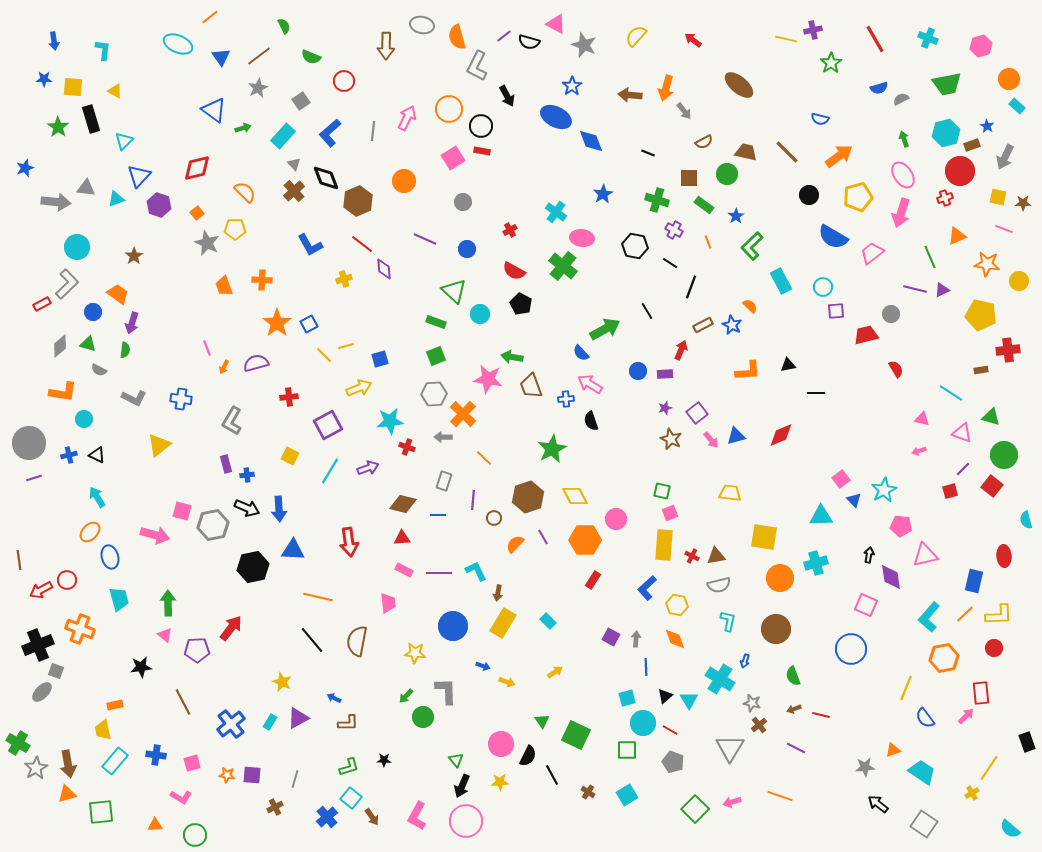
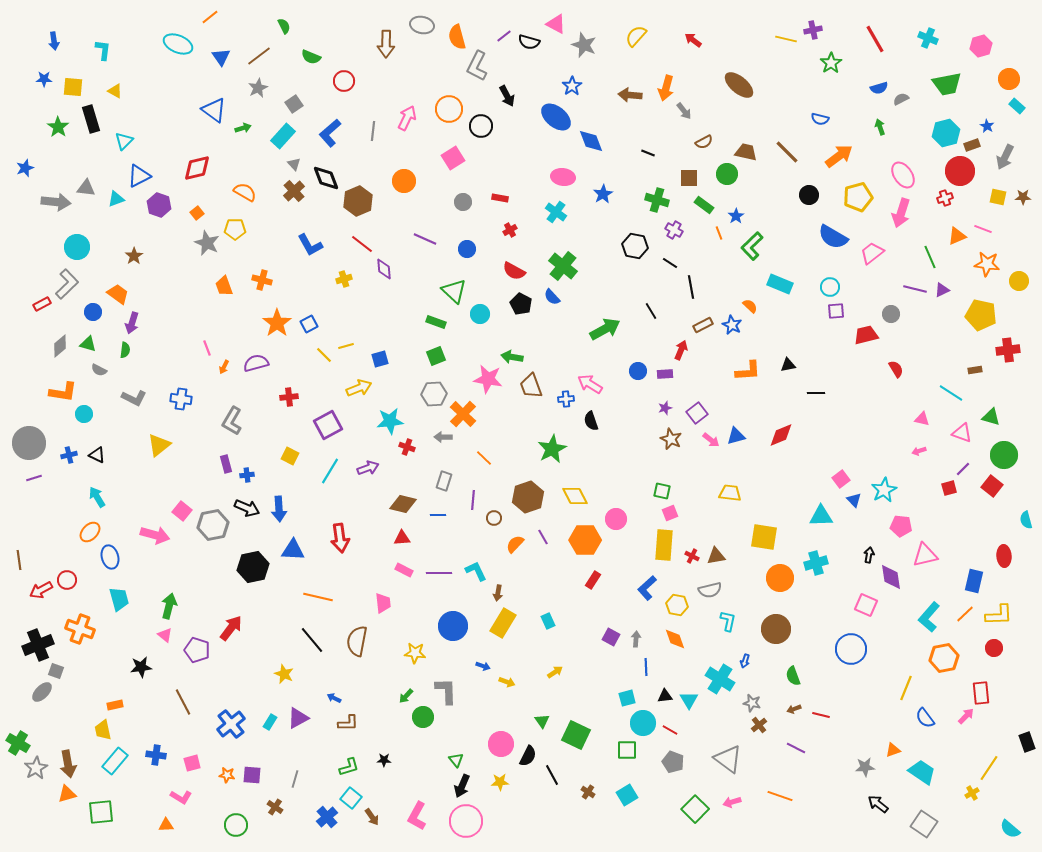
brown arrow at (386, 46): moved 2 px up
gray square at (301, 101): moved 7 px left, 3 px down
blue ellipse at (556, 117): rotated 12 degrees clockwise
green arrow at (904, 139): moved 24 px left, 12 px up
red rectangle at (482, 151): moved 18 px right, 47 px down
blue triangle at (139, 176): rotated 20 degrees clockwise
orange semicircle at (245, 192): rotated 15 degrees counterclockwise
brown star at (1023, 203): moved 6 px up
pink line at (1004, 229): moved 21 px left
pink ellipse at (582, 238): moved 19 px left, 61 px up
orange line at (708, 242): moved 11 px right, 9 px up
orange cross at (262, 280): rotated 12 degrees clockwise
cyan rectangle at (781, 281): moved 1 px left, 3 px down; rotated 40 degrees counterclockwise
black line at (691, 287): rotated 30 degrees counterclockwise
cyan circle at (823, 287): moved 7 px right
black line at (647, 311): moved 4 px right
blue semicircle at (581, 353): moved 29 px left, 56 px up
brown rectangle at (981, 370): moved 6 px left
cyan circle at (84, 419): moved 5 px up
pink arrow at (711, 440): rotated 12 degrees counterclockwise
red square at (950, 491): moved 1 px left, 3 px up
pink square at (182, 511): rotated 24 degrees clockwise
red arrow at (349, 542): moved 9 px left, 4 px up
gray semicircle at (719, 585): moved 9 px left, 5 px down
green arrow at (168, 603): moved 1 px right, 3 px down; rotated 15 degrees clockwise
pink trapezoid at (388, 603): moved 5 px left
cyan rectangle at (548, 621): rotated 21 degrees clockwise
purple pentagon at (197, 650): rotated 20 degrees clockwise
yellow star at (282, 682): moved 2 px right, 8 px up
black triangle at (665, 696): rotated 35 degrees clockwise
gray triangle at (730, 748): moved 2 px left, 11 px down; rotated 24 degrees counterclockwise
brown cross at (275, 807): rotated 28 degrees counterclockwise
orange triangle at (155, 825): moved 11 px right
green circle at (195, 835): moved 41 px right, 10 px up
